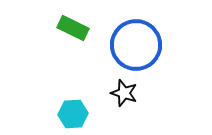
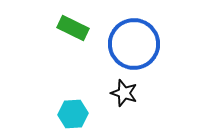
blue circle: moved 2 px left, 1 px up
